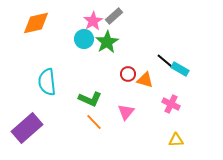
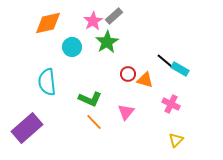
orange diamond: moved 12 px right
cyan circle: moved 12 px left, 8 px down
yellow triangle: rotated 42 degrees counterclockwise
